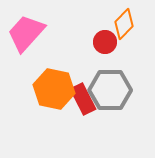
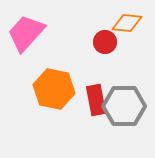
orange diamond: moved 3 px right, 1 px up; rotated 52 degrees clockwise
gray hexagon: moved 14 px right, 16 px down
red rectangle: moved 13 px right, 1 px down; rotated 16 degrees clockwise
